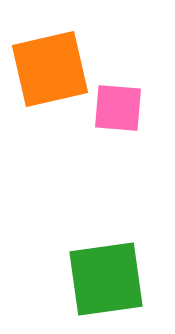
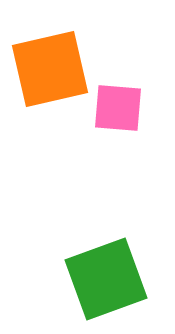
green square: rotated 12 degrees counterclockwise
